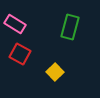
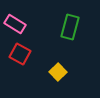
yellow square: moved 3 px right
